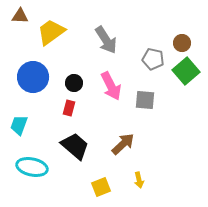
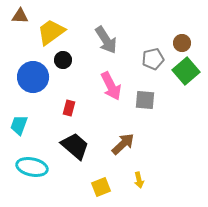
gray pentagon: rotated 25 degrees counterclockwise
black circle: moved 11 px left, 23 px up
